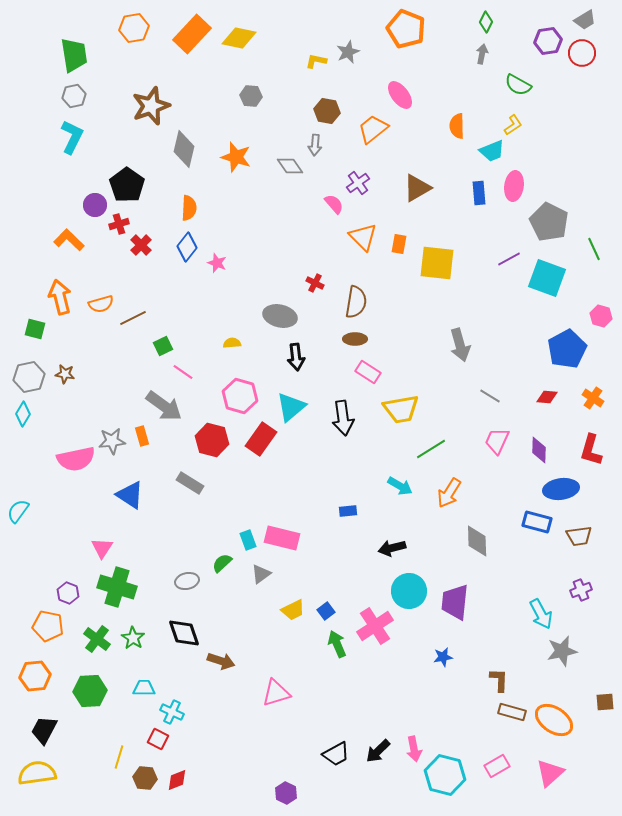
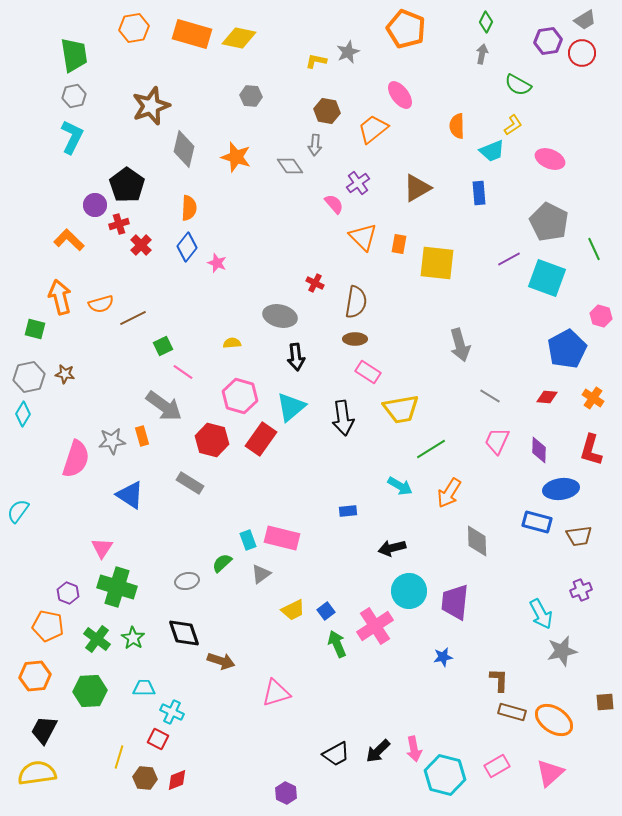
orange rectangle at (192, 34): rotated 63 degrees clockwise
pink ellipse at (514, 186): moved 36 px right, 27 px up; rotated 76 degrees counterclockwise
pink semicircle at (76, 459): rotated 60 degrees counterclockwise
